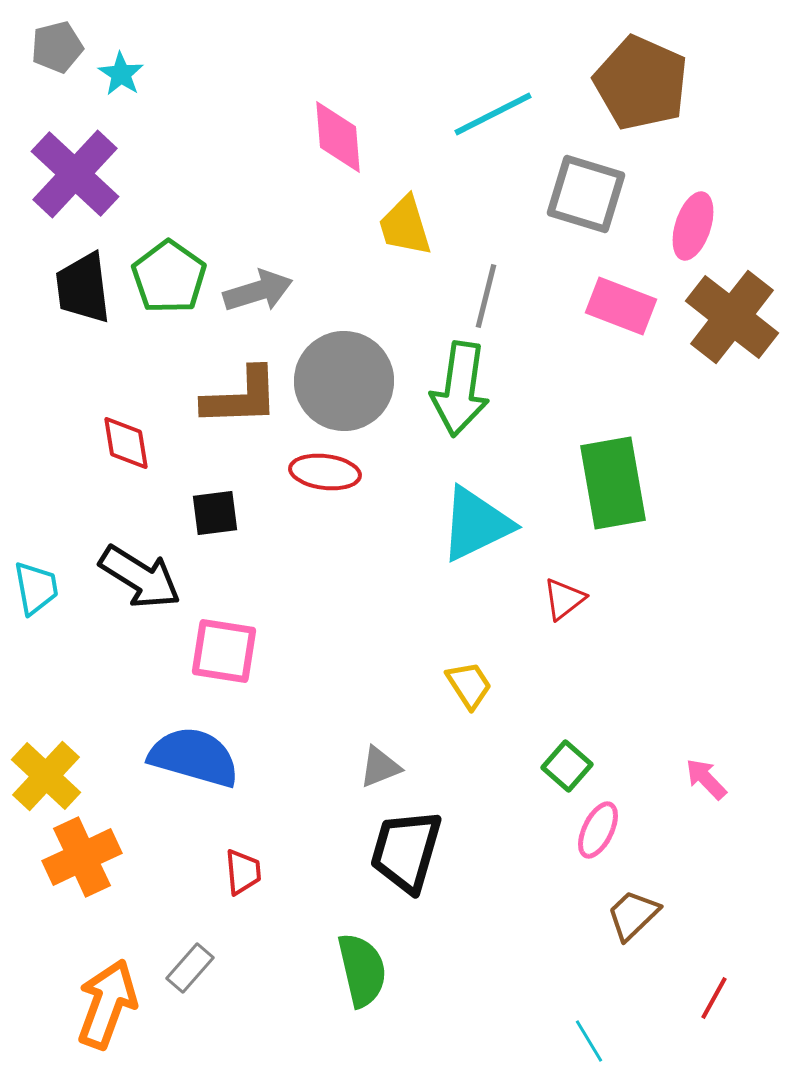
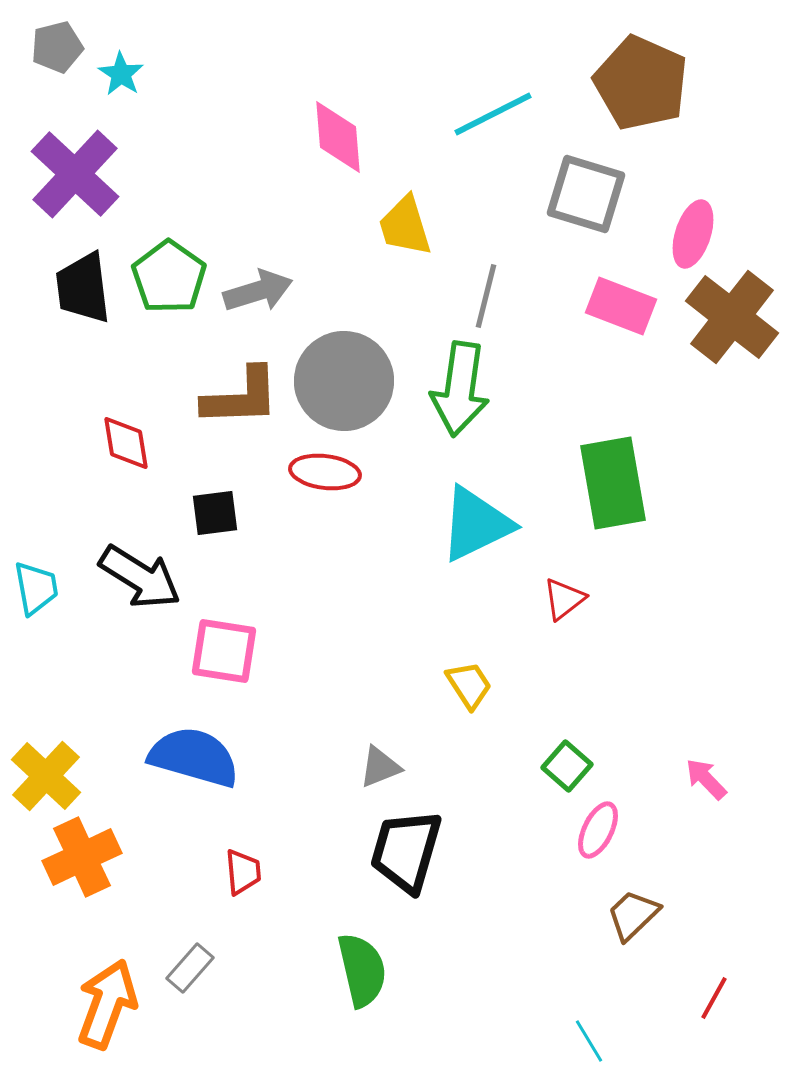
pink ellipse at (693, 226): moved 8 px down
